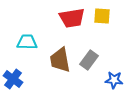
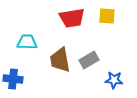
yellow square: moved 5 px right
gray rectangle: rotated 24 degrees clockwise
blue cross: rotated 30 degrees counterclockwise
